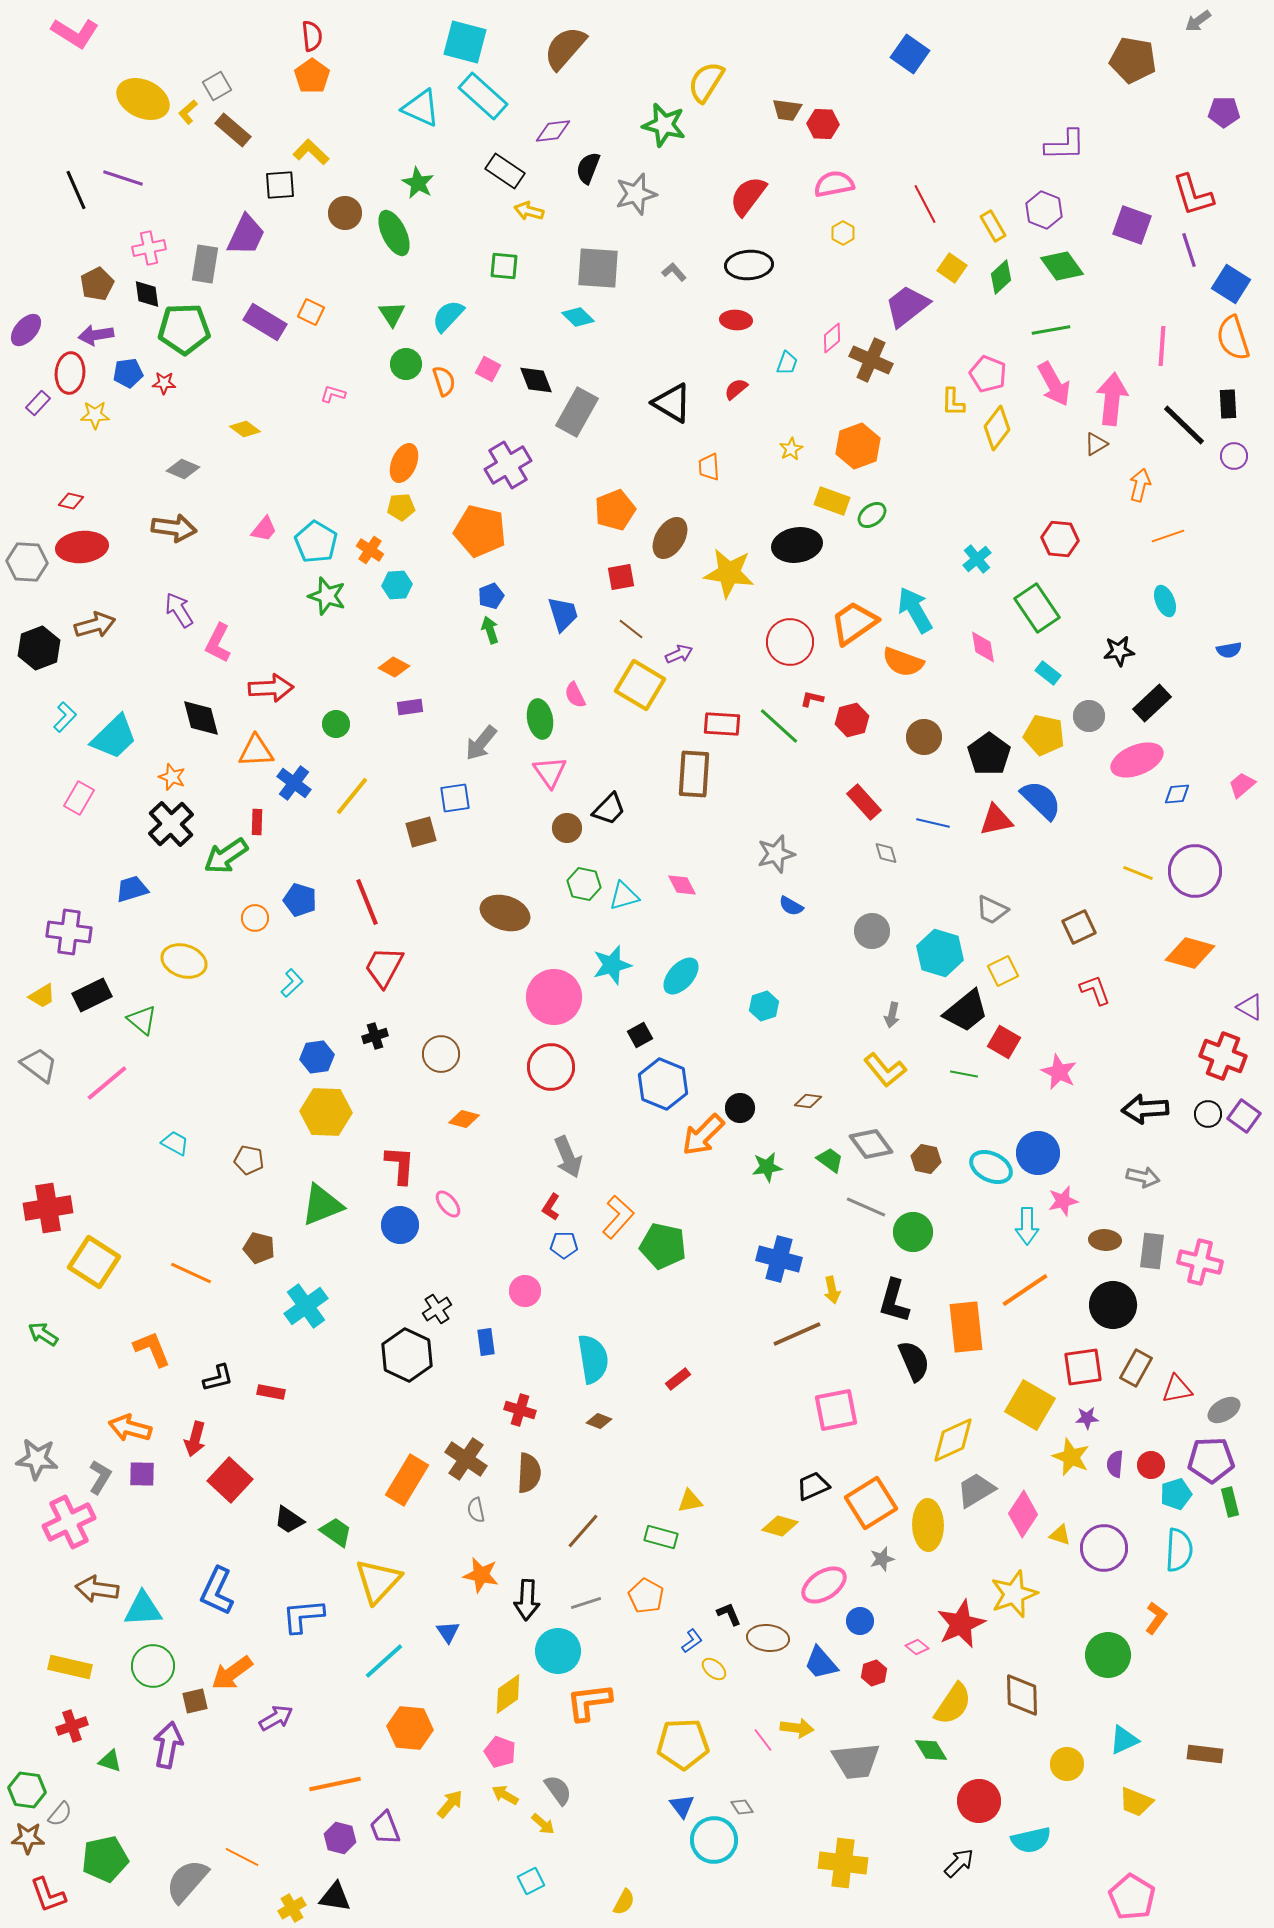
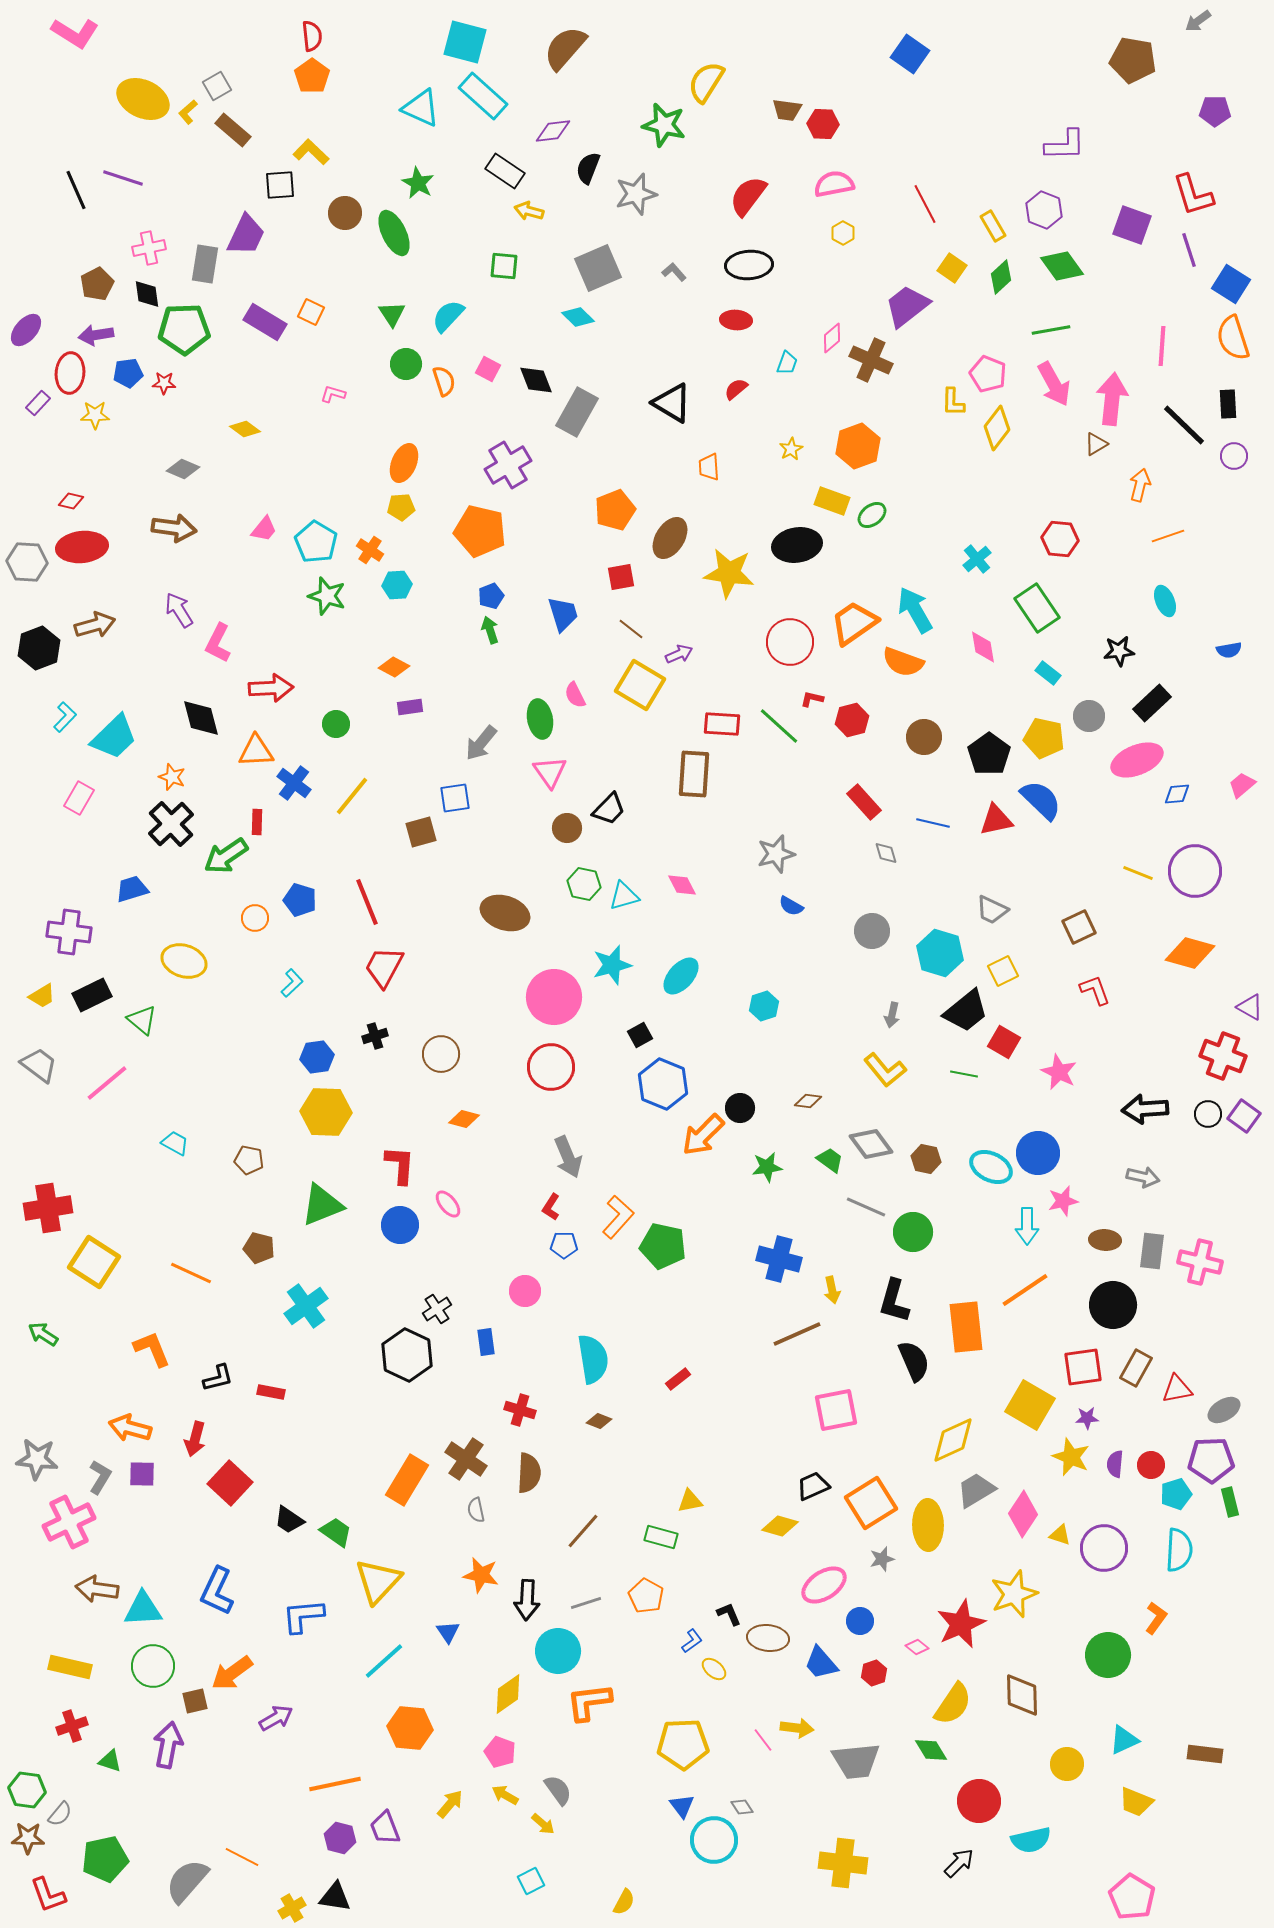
purple pentagon at (1224, 112): moved 9 px left, 1 px up
gray square at (598, 268): rotated 27 degrees counterclockwise
yellow pentagon at (1044, 735): moved 3 px down
red square at (230, 1480): moved 3 px down
